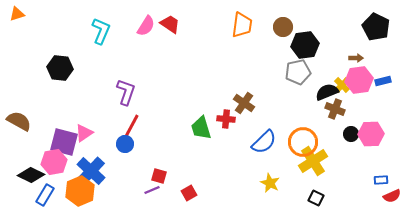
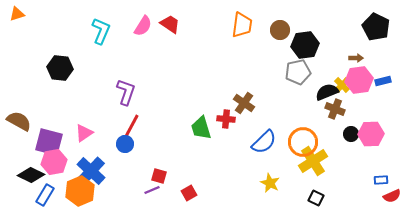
pink semicircle at (146, 26): moved 3 px left
brown circle at (283, 27): moved 3 px left, 3 px down
purple square at (64, 142): moved 15 px left
